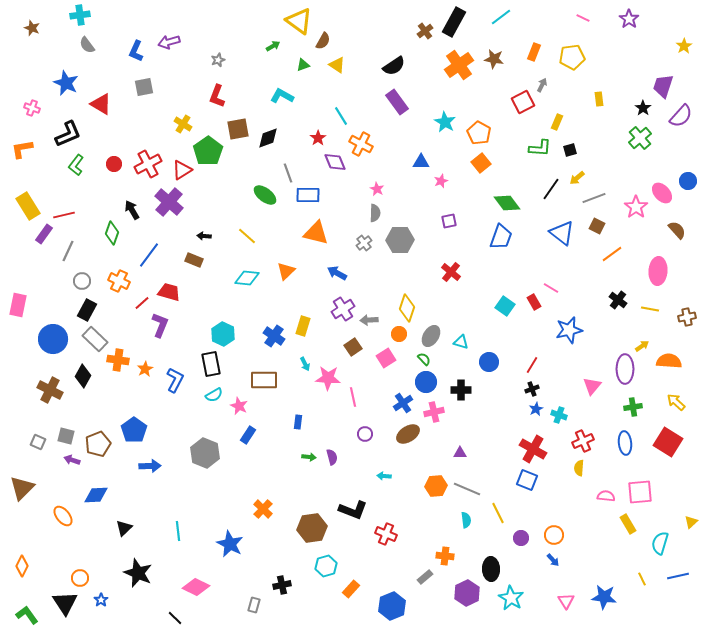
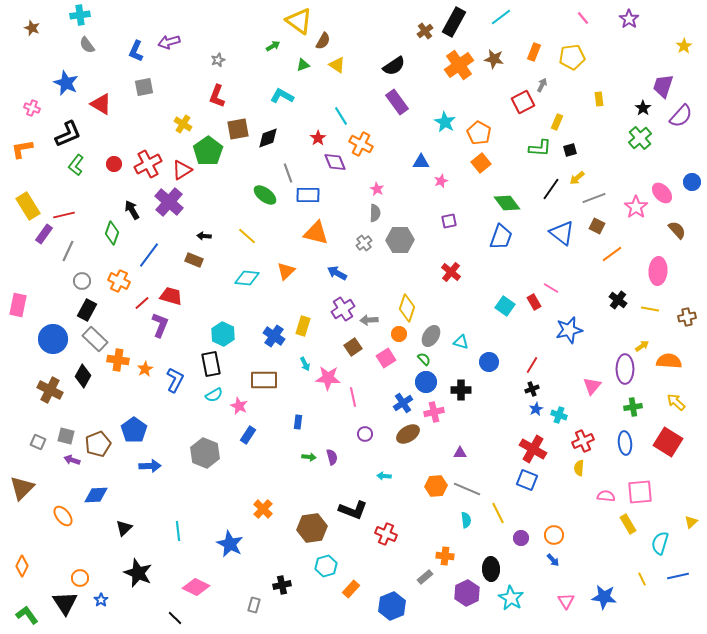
pink line at (583, 18): rotated 24 degrees clockwise
blue circle at (688, 181): moved 4 px right, 1 px down
red trapezoid at (169, 292): moved 2 px right, 4 px down
